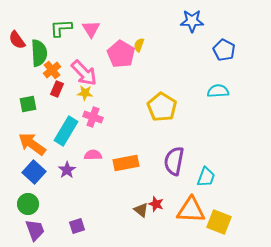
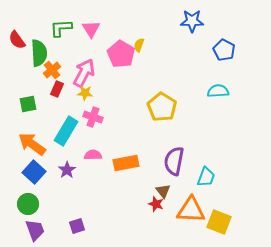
pink arrow: rotated 108 degrees counterclockwise
brown triangle: moved 22 px right, 19 px up; rotated 14 degrees clockwise
